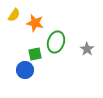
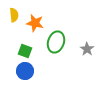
yellow semicircle: rotated 40 degrees counterclockwise
green square: moved 10 px left, 3 px up; rotated 32 degrees clockwise
blue circle: moved 1 px down
